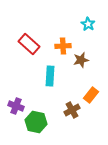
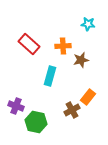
cyan star: rotated 24 degrees counterclockwise
cyan rectangle: rotated 12 degrees clockwise
orange rectangle: moved 3 px left, 2 px down
